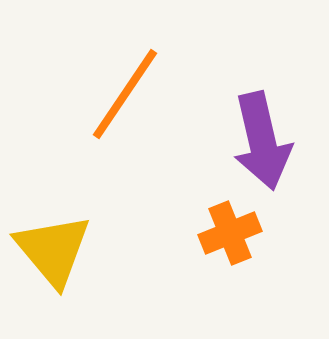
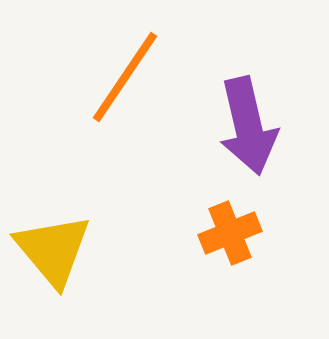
orange line: moved 17 px up
purple arrow: moved 14 px left, 15 px up
